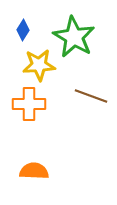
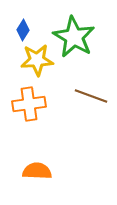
yellow star: moved 2 px left, 5 px up
orange cross: rotated 8 degrees counterclockwise
orange semicircle: moved 3 px right
